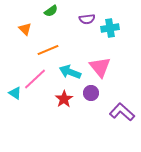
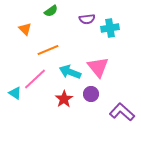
pink triangle: moved 2 px left
purple circle: moved 1 px down
